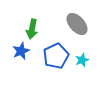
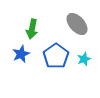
blue star: moved 3 px down
blue pentagon: rotated 10 degrees counterclockwise
cyan star: moved 2 px right, 1 px up
